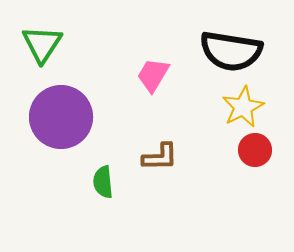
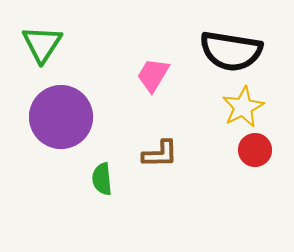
brown L-shape: moved 3 px up
green semicircle: moved 1 px left, 3 px up
